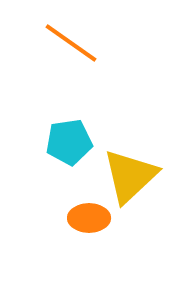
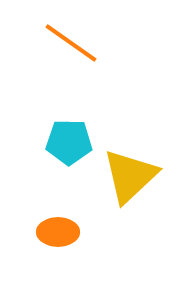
cyan pentagon: rotated 9 degrees clockwise
orange ellipse: moved 31 px left, 14 px down
